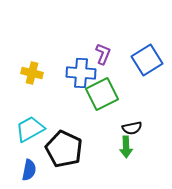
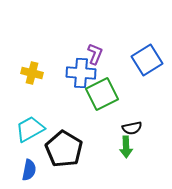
purple L-shape: moved 8 px left
black pentagon: rotated 6 degrees clockwise
